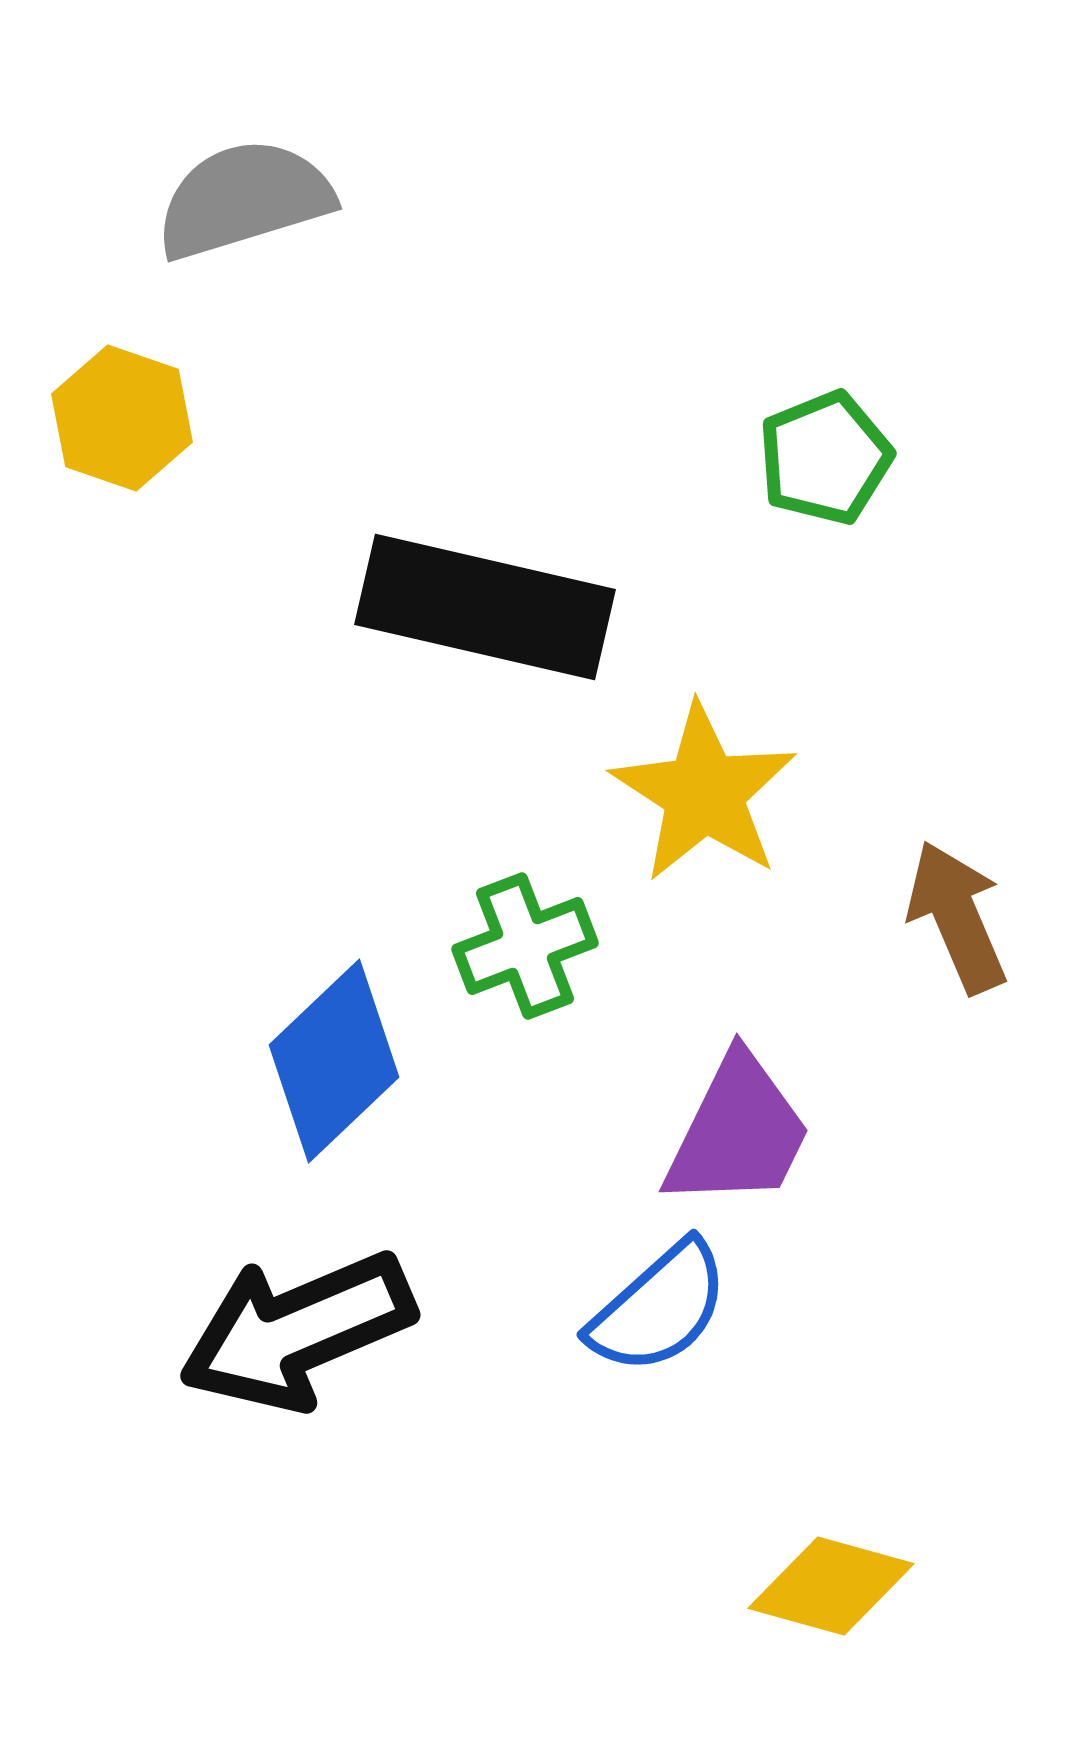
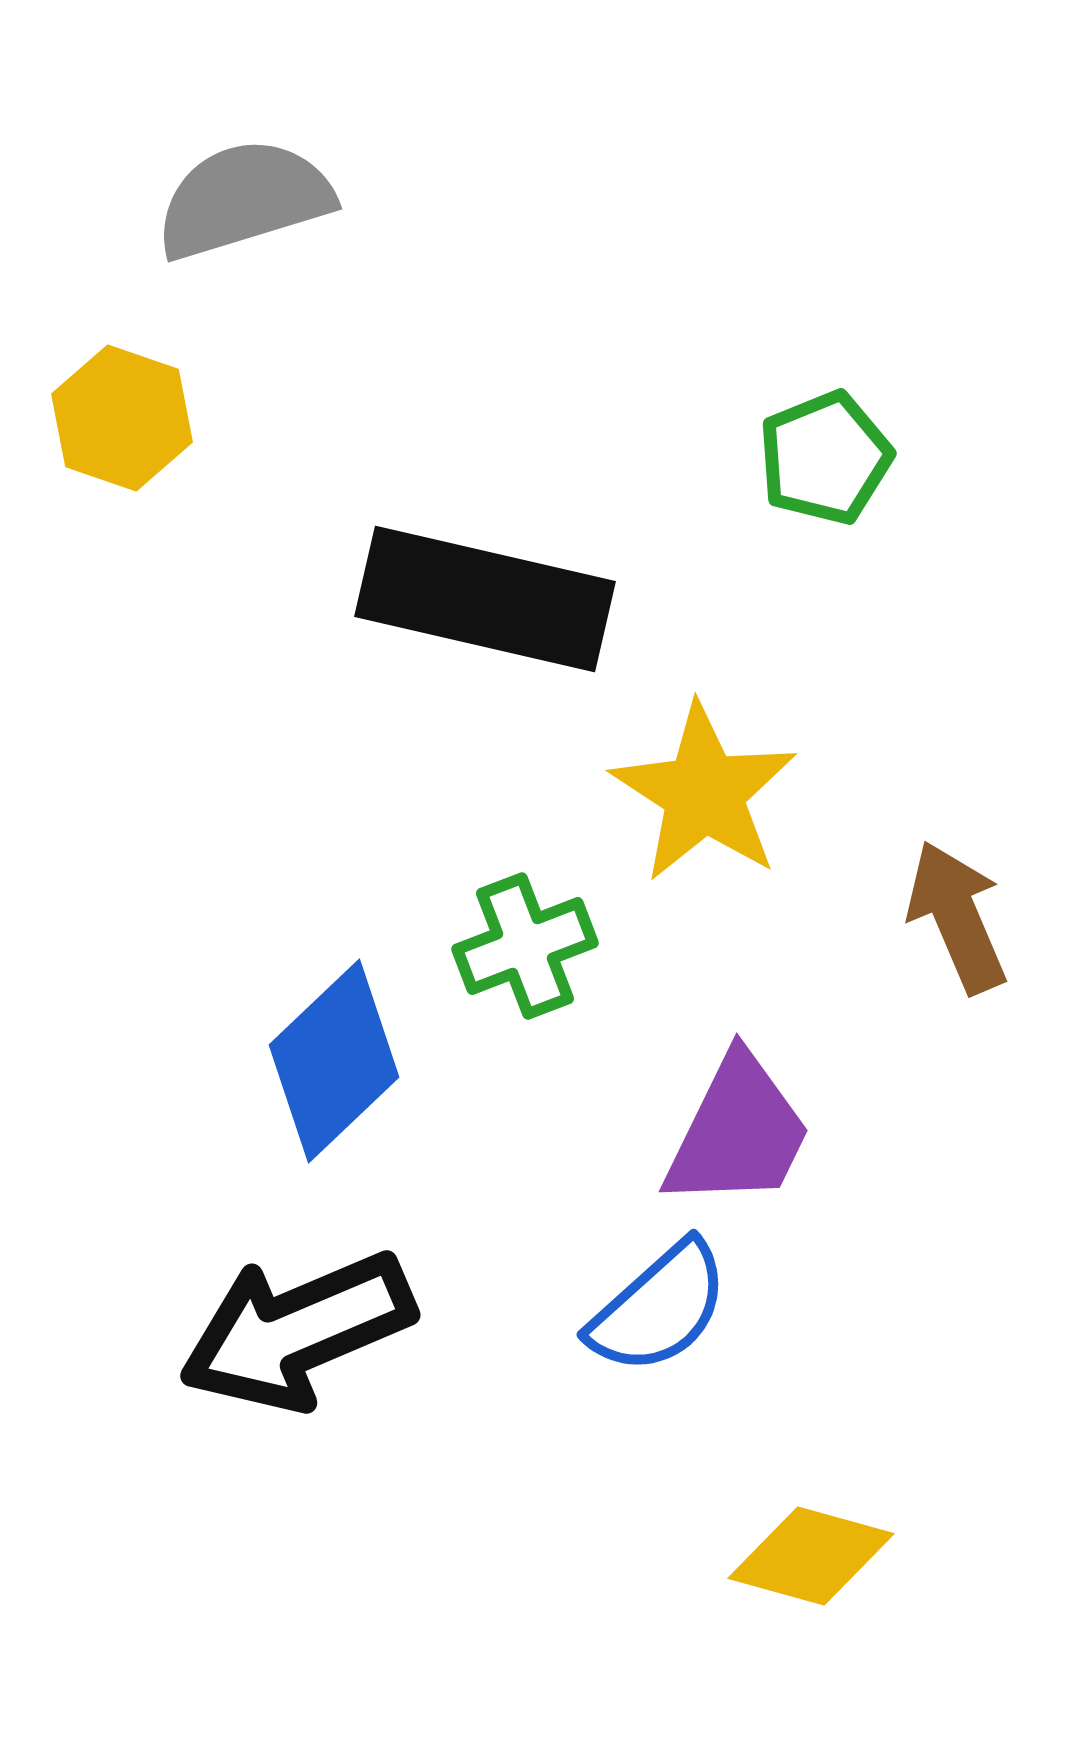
black rectangle: moved 8 px up
yellow diamond: moved 20 px left, 30 px up
